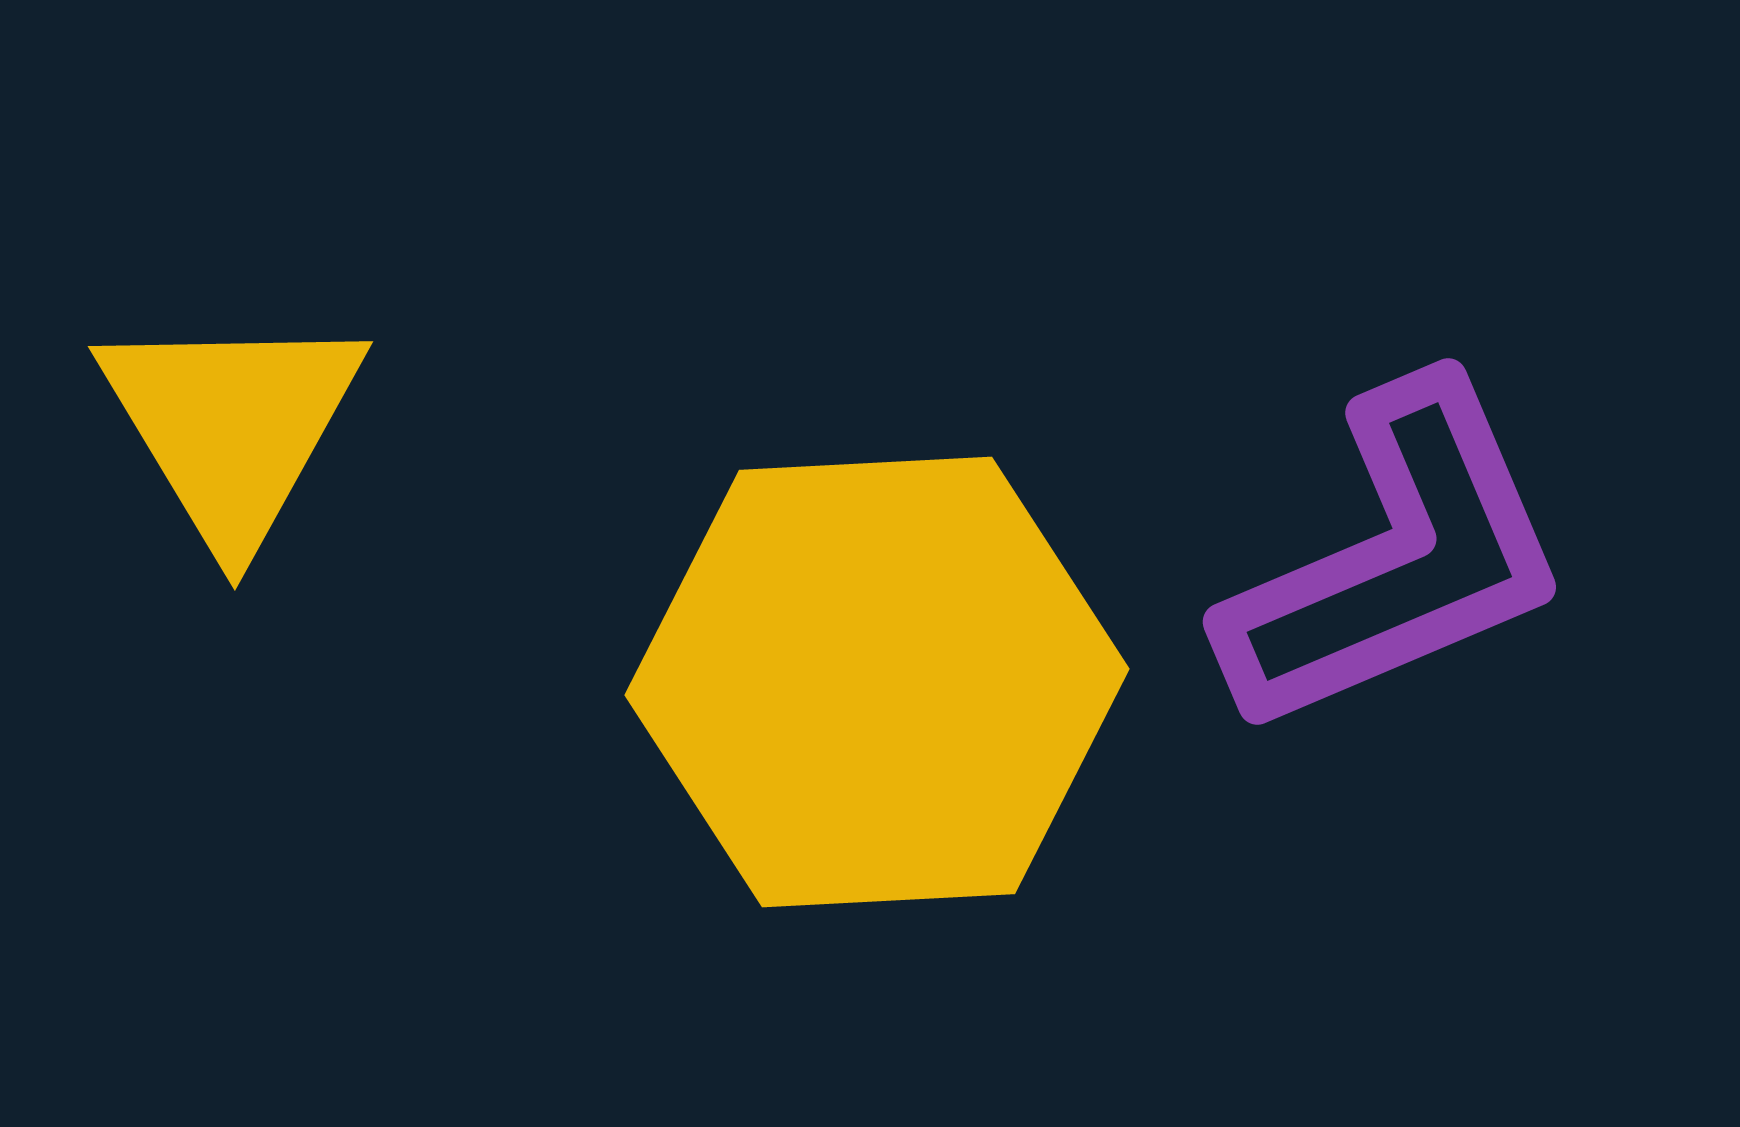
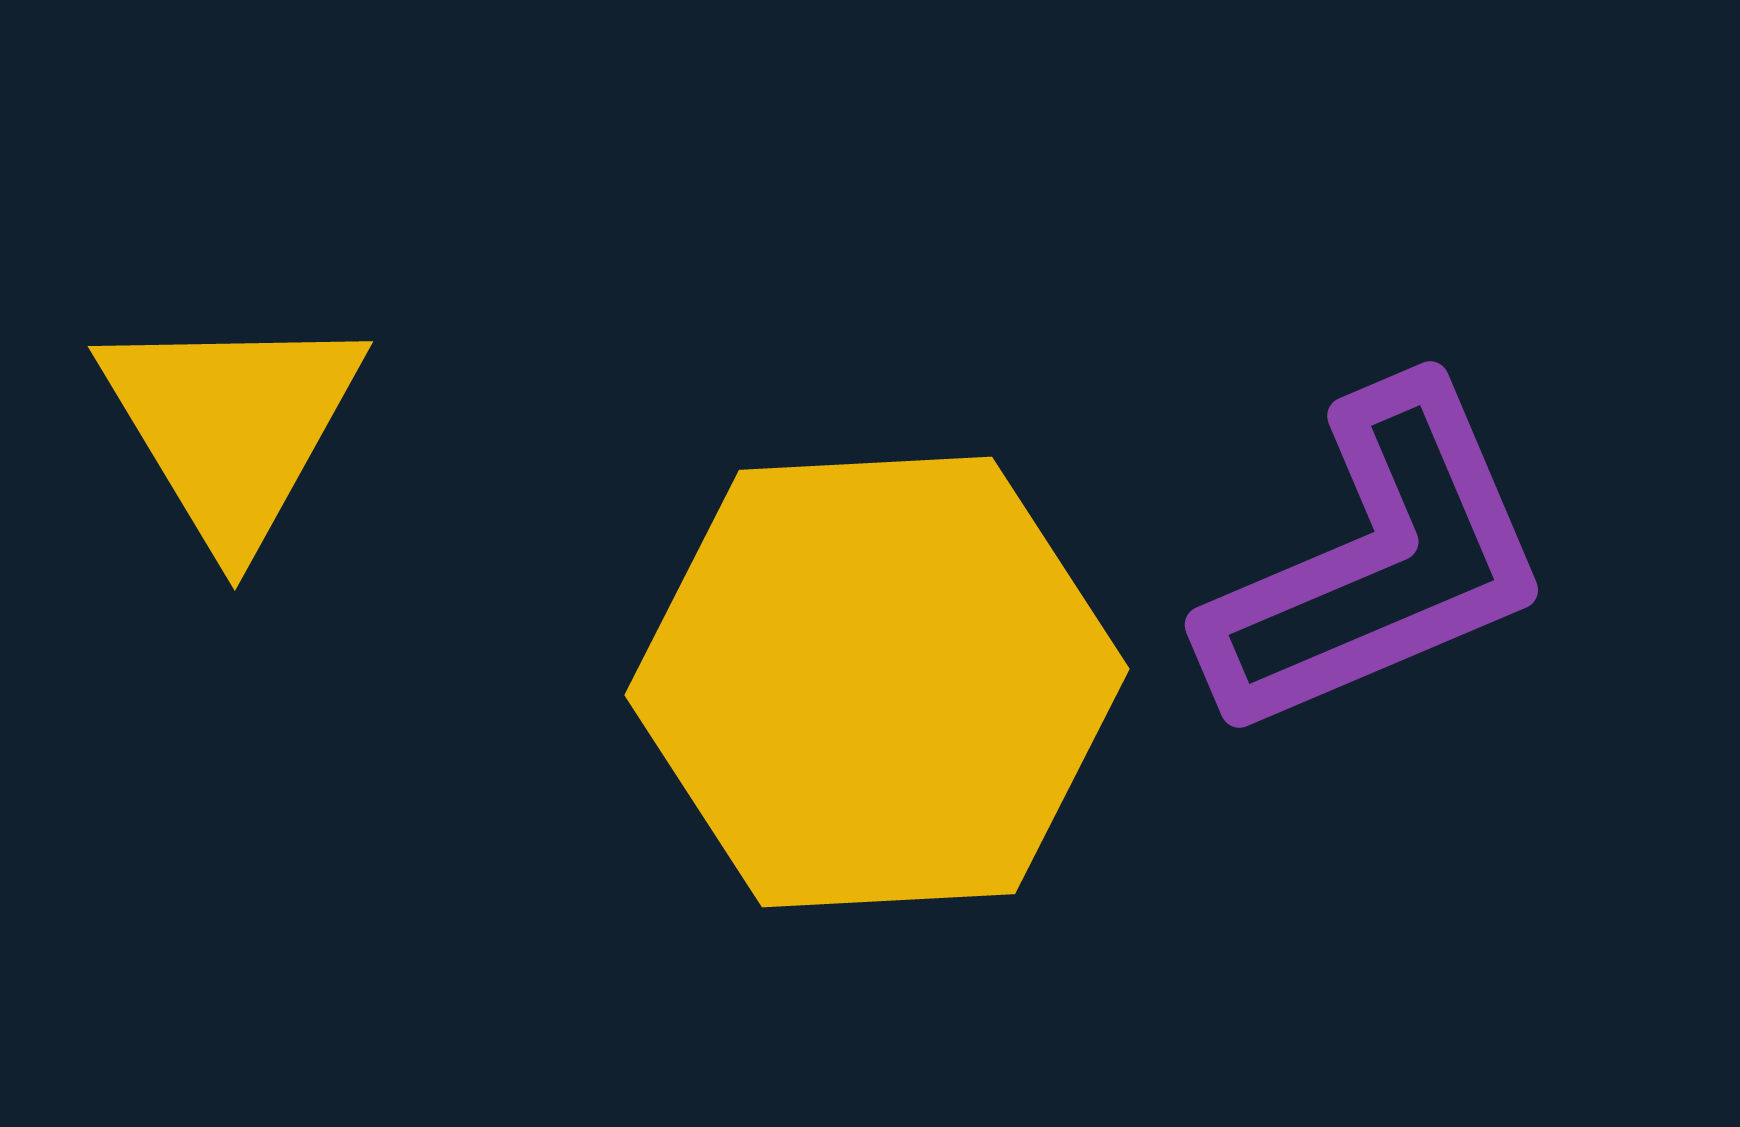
purple L-shape: moved 18 px left, 3 px down
